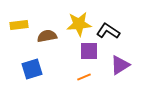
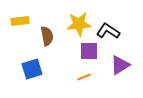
yellow rectangle: moved 1 px right, 4 px up
brown semicircle: rotated 90 degrees clockwise
